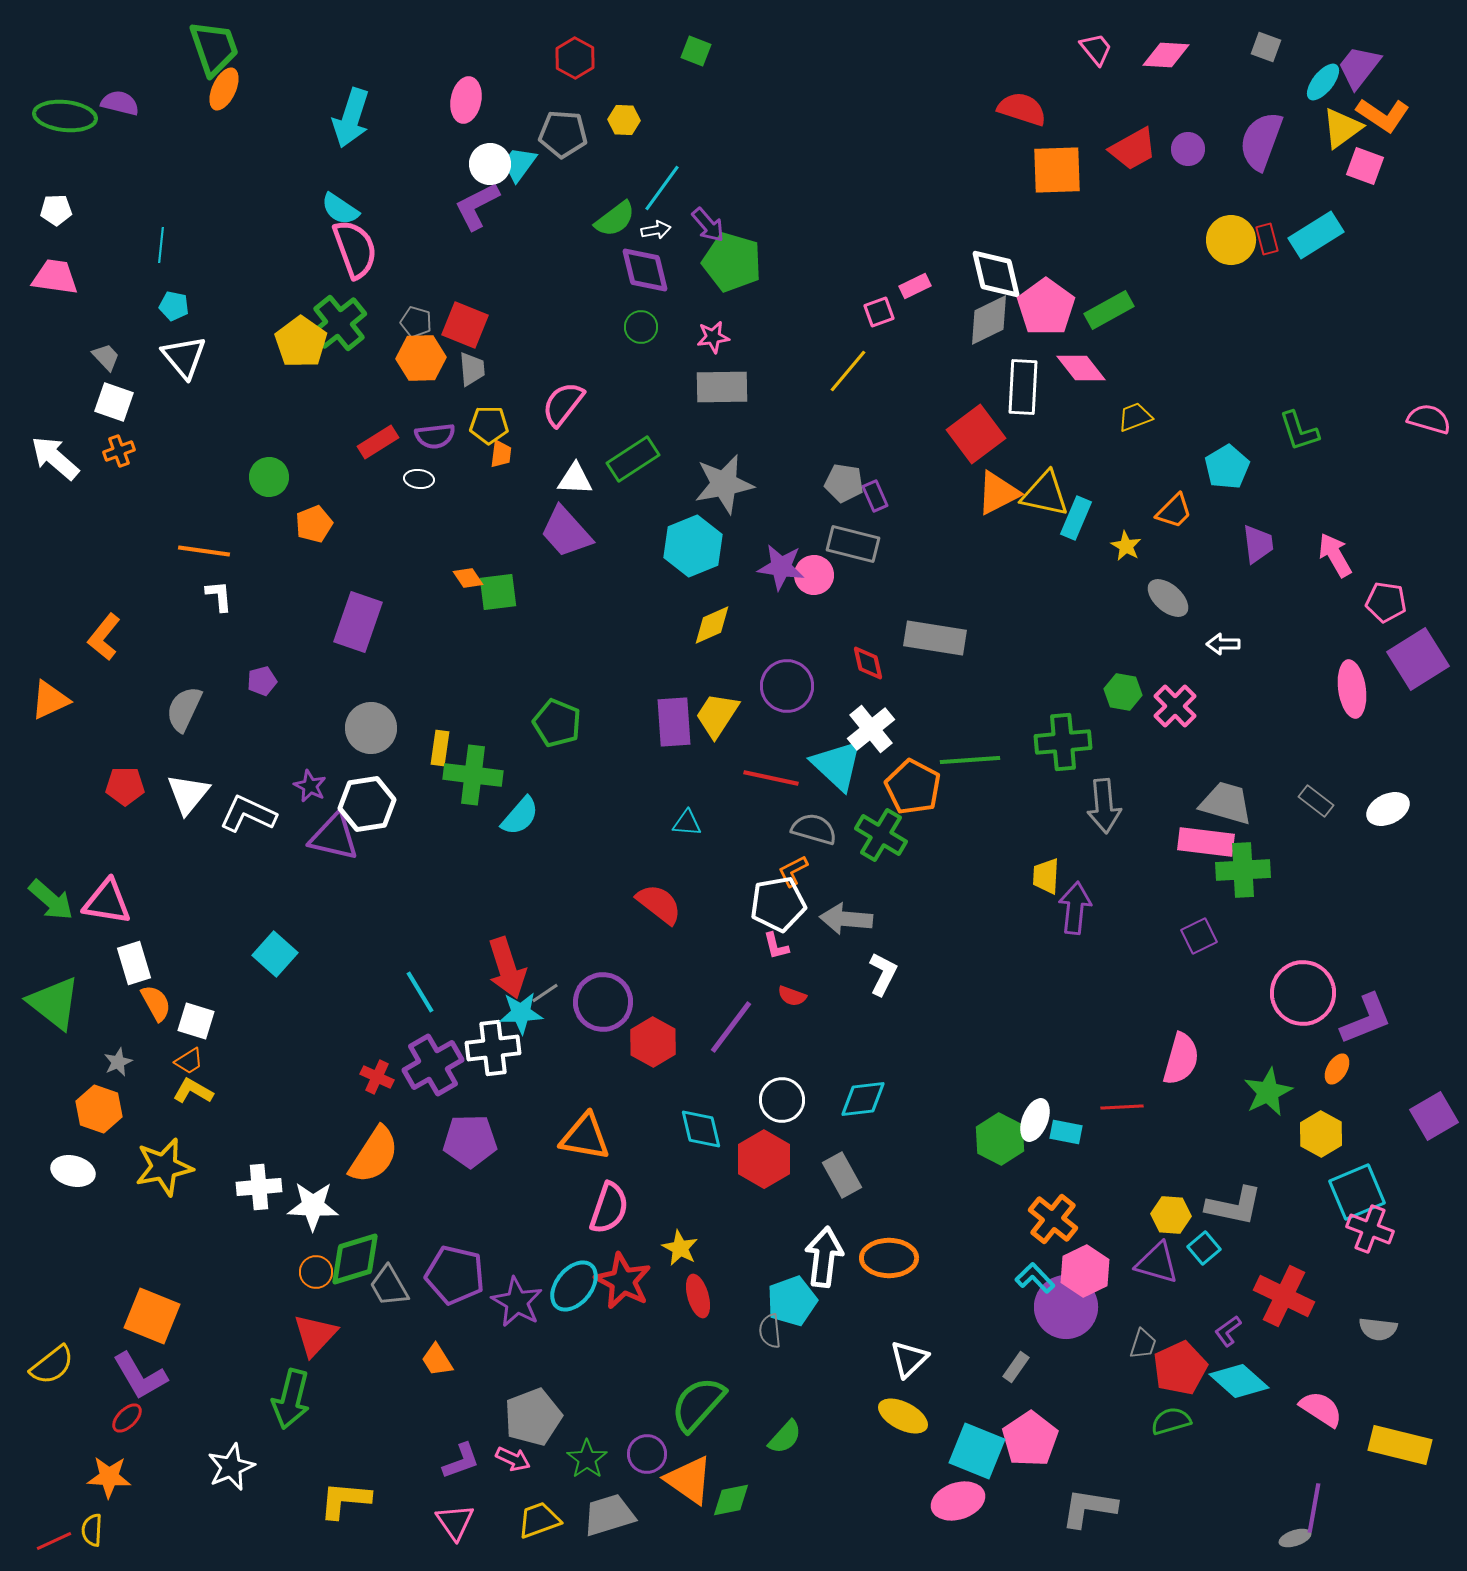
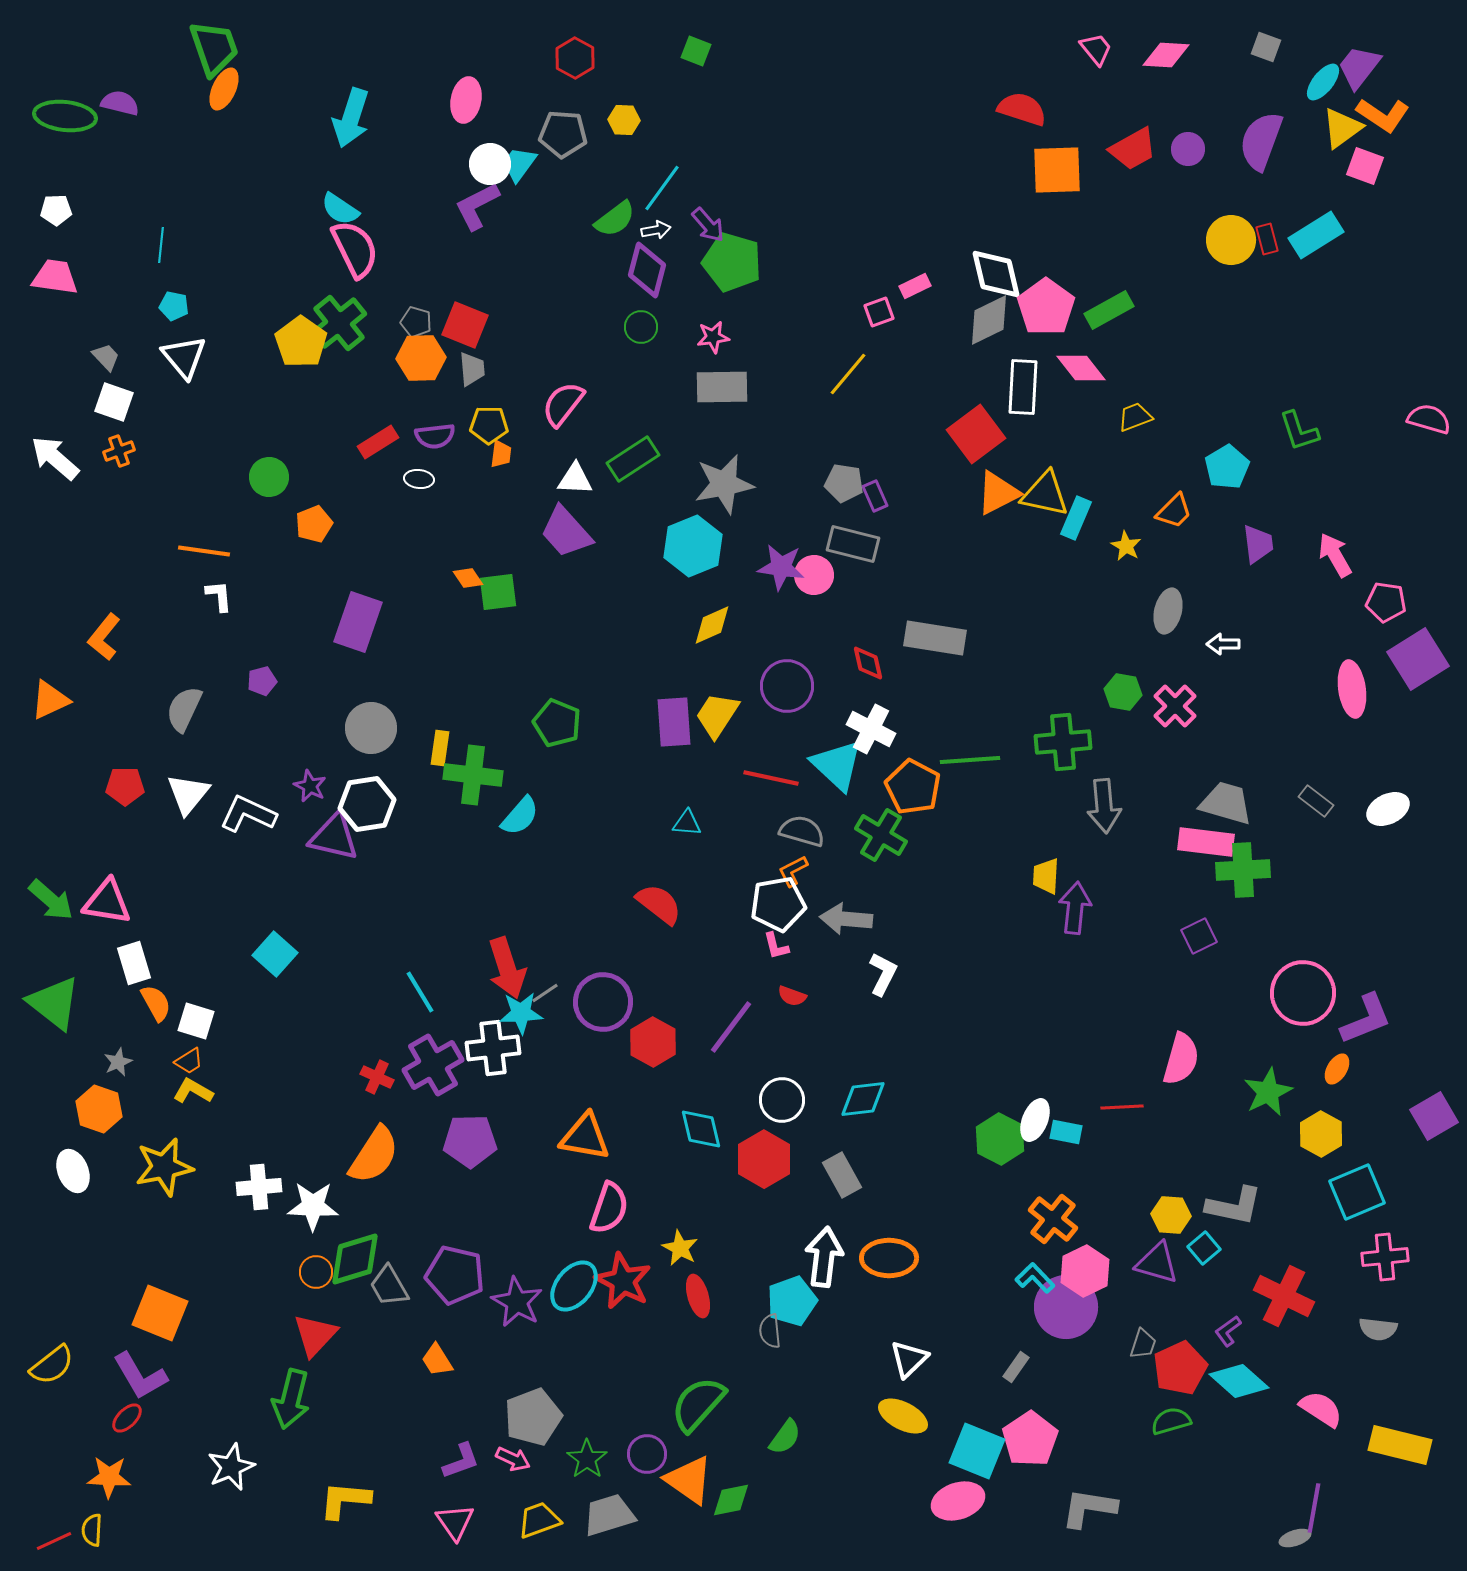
pink semicircle at (355, 249): rotated 6 degrees counterclockwise
purple diamond at (645, 270): moved 2 px right; rotated 28 degrees clockwise
yellow line at (848, 371): moved 3 px down
gray ellipse at (1168, 598): moved 13 px down; rotated 63 degrees clockwise
white cross at (871, 729): rotated 24 degrees counterclockwise
gray semicircle at (814, 829): moved 12 px left, 2 px down
white ellipse at (73, 1171): rotated 54 degrees clockwise
pink cross at (1370, 1229): moved 15 px right, 28 px down; rotated 27 degrees counterclockwise
orange square at (152, 1316): moved 8 px right, 3 px up
green semicircle at (785, 1437): rotated 6 degrees counterclockwise
